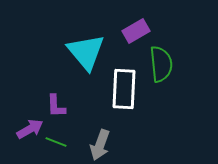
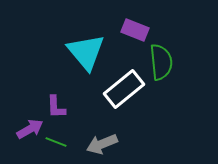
purple rectangle: moved 1 px left, 1 px up; rotated 52 degrees clockwise
green semicircle: moved 2 px up
white rectangle: rotated 48 degrees clockwise
purple L-shape: moved 1 px down
gray arrow: moved 2 px right, 1 px up; rotated 48 degrees clockwise
